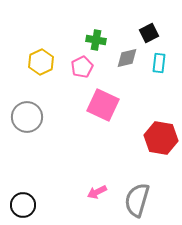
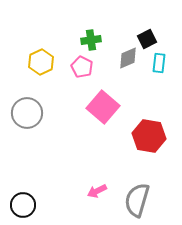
black square: moved 2 px left, 6 px down
green cross: moved 5 px left; rotated 18 degrees counterclockwise
gray diamond: moved 1 px right; rotated 10 degrees counterclockwise
pink pentagon: rotated 20 degrees counterclockwise
pink square: moved 2 px down; rotated 16 degrees clockwise
gray circle: moved 4 px up
red hexagon: moved 12 px left, 2 px up
pink arrow: moved 1 px up
